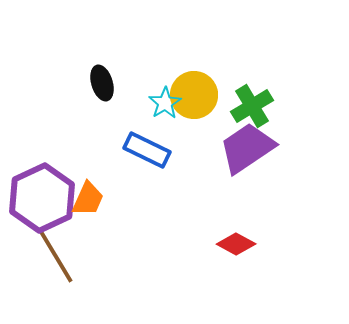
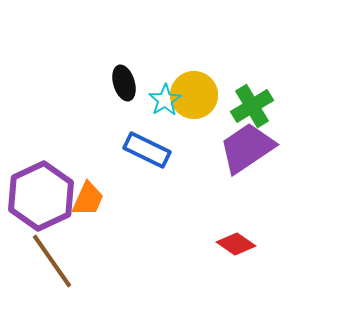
black ellipse: moved 22 px right
cyan star: moved 3 px up
purple hexagon: moved 1 px left, 2 px up
red diamond: rotated 6 degrees clockwise
brown line: moved 3 px left, 6 px down; rotated 4 degrees counterclockwise
